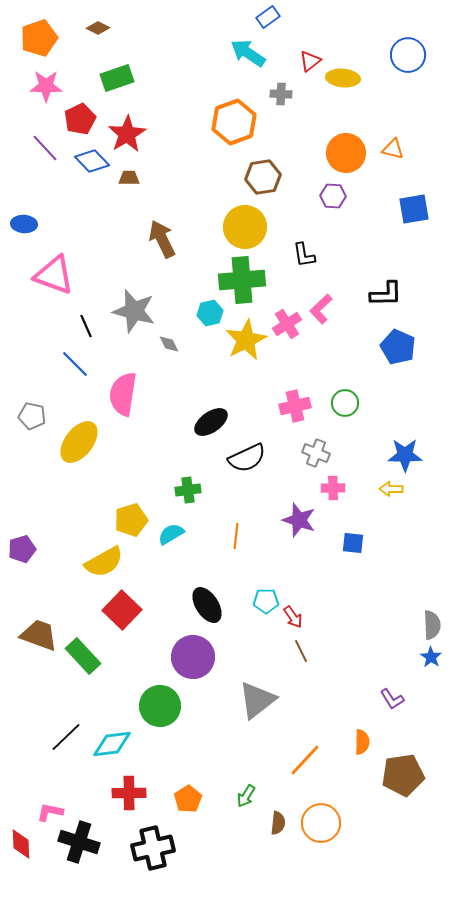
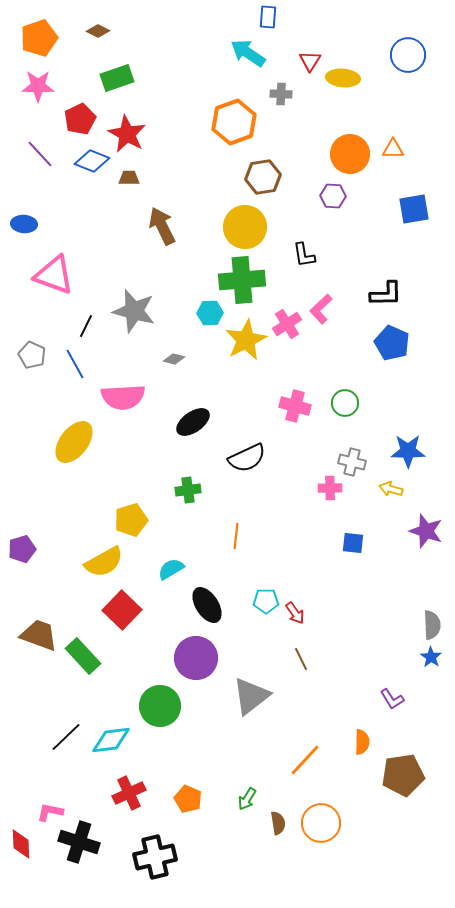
blue rectangle at (268, 17): rotated 50 degrees counterclockwise
brown diamond at (98, 28): moved 3 px down
red triangle at (310, 61): rotated 20 degrees counterclockwise
pink star at (46, 86): moved 8 px left
red star at (127, 134): rotated 12 degrees counterclockwise
purple line at (45, 148): moved 5 px left, 6 px down
orange triangle at (393, 149): rotated 15 degrees counterclockwise
orange circle at (346, 153): moved 4 px right, 1 px down
blue diamond at (92, 161): rotated 24 degrees counterclockwise
brown arrow at (162, 239): moved 13 px up
cyan hexagon at (210, 313): rotated 10 degrees clockwise
black line at (86, 326): rotated 50 degrees clockwise
gray diamond at (169, 344): moved 5 px right, 15 px down; rotated 50 degrees counterclockwise
blue pentagon at (398, 347): moved 6 px left, 4 px up
blue line at (75, 364): rotated 16 degrees clockwise
pink semicircle at (123, 394): moved 3 px down; rotated 102 degrees counterclockwise
pink cross at (295, 406): rotated 28 degrees clockwise
gray pentagon at (32, 416): moved 61 px up; rotated 12 degrees clockwise
black ellipse at (211, 422): moved 18 px left
yellow ellipse at (79, 442): moved 5 px left
gray cross at (316, 453): moved 36 px right, 9 px down; rotated 8 degrees counterclockwise
blue star at (405, 455): moved 3 px right, 4 px up
pink cross at (333, 488): moved 3 px left
yellow arrow at (391, 489): rotated 15 degrees clockwise
purple star at (299, 520): moved 127 px right, 11 px down
cyan semicircle at (171, 534): moved 35 px down
red arrow at (293, 617): moved 2 px right, 4 px up
brown line at (301, 651): moved 8 px down
purple circle at (193, 657): moved 3 px right, 1 px down
gray triangle at (257, 700): moved 6 px left, 4 px up
cyan diamond at (112, 744): moved 1 px left, 4 px up
red cross at (129, 793): rotated 24 degrees counterclockwise
green arrow at (246, 796): moved 1 px right, 3 px down
orange pentagon at (188, 799): rotated 16 degrees counterclockwise
brown semicircle at (278, 823): rotated 15 degrees counterclockwise
black cross at (153, 848): moved 2 px right, 9 px down
